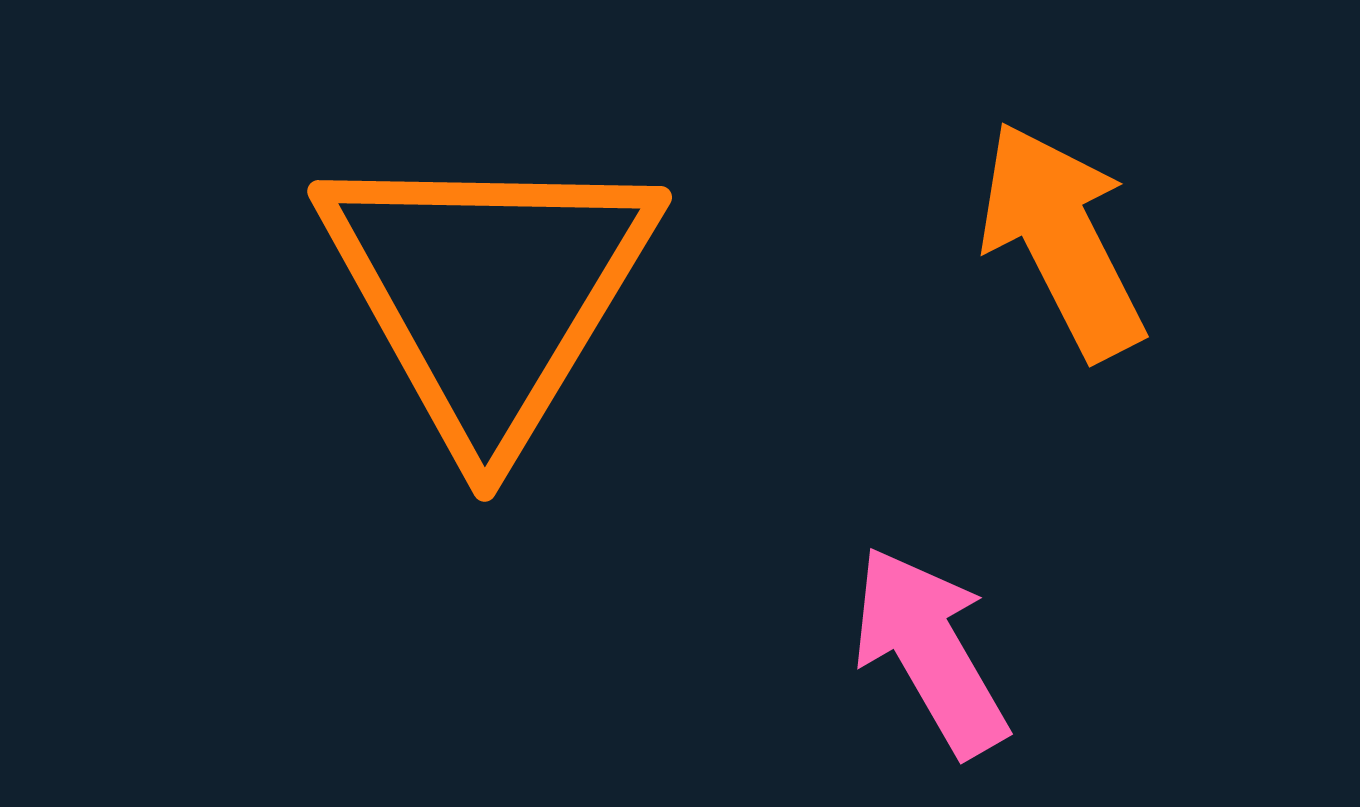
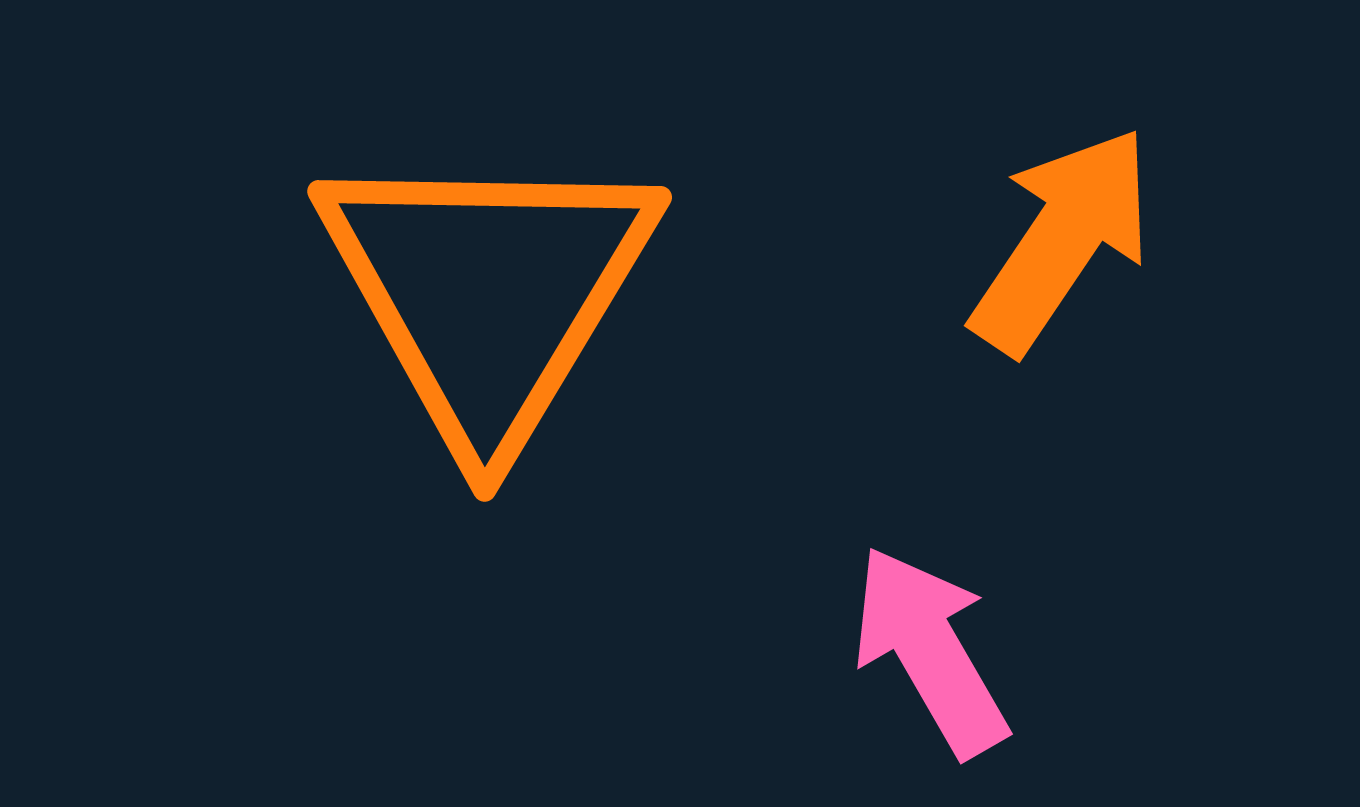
orange arrow: rotated 61 degrees clockwise
